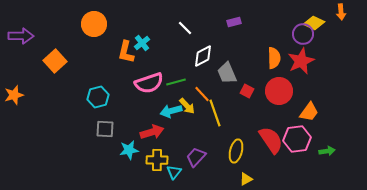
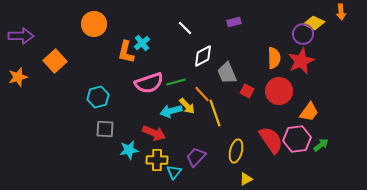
orange star: moved 4 px right, 18 px up
red arrow: moved 2 px right, 1 px down; rotated 40 degrees clockwise
green arrow: moved 6 px left, 6 px up; rotated 28 degrees counterclockwise
